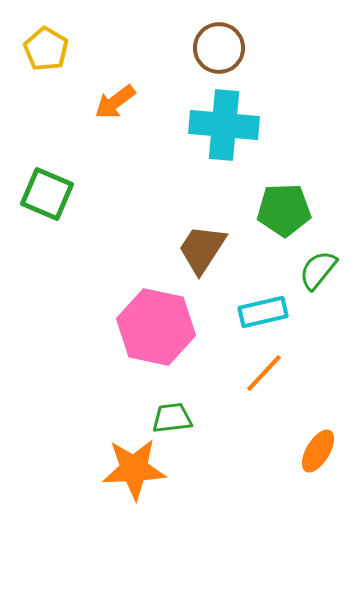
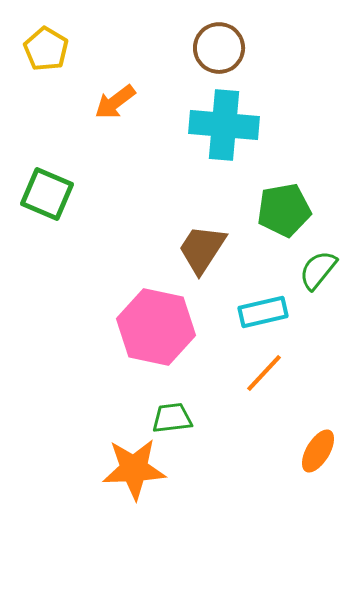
green pentagon: rotated 8 degrees counterclockwise
